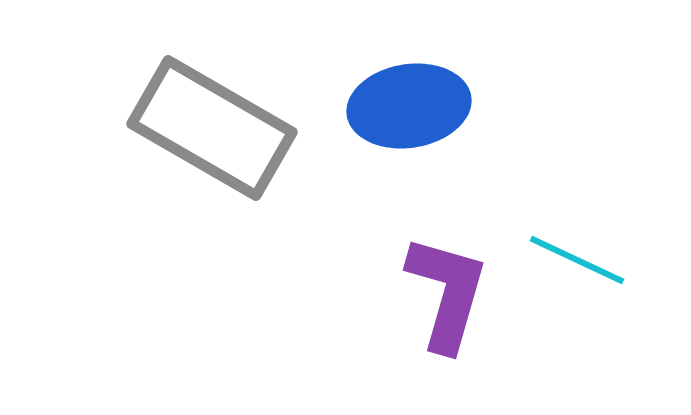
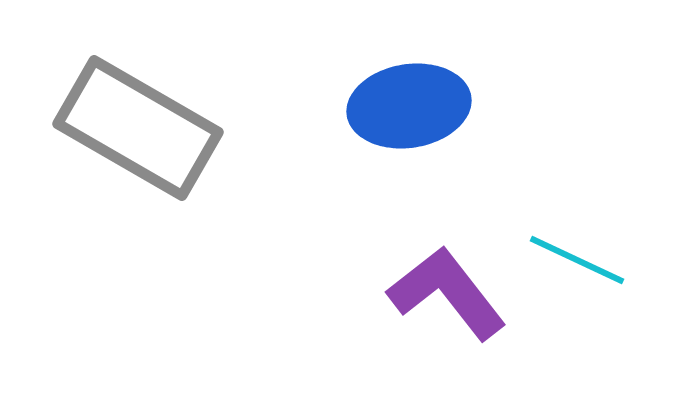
gray rectangle: moved 74 px left
purple L-shape: rotated 54 degrees counterclockwise
